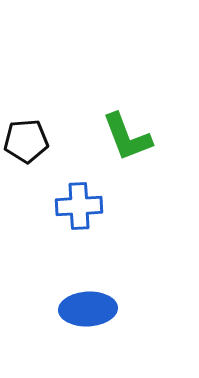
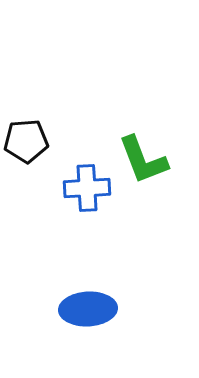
green L-shape: moved 16 px right, 23 px down
blue cross: moved 8 px right, 18 px up
